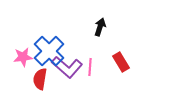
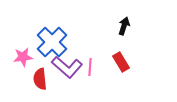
black arrow: moved 24 px right, 1 px up
blue cross: moved 3 px right, 9 px up
red semicircle: rotated 15 degrees counterclockwise
